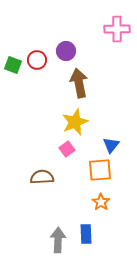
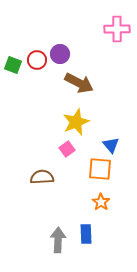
purple circle: moved 6 px left, 3 px down
brown arrow: rotated 128 degrees clockwise
yellow star: moved 1 px right
blue triangle: rotated 18 degrees counterclockwise
orange square: moved 1 px up; rotated 10 degrees clockwise
